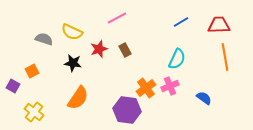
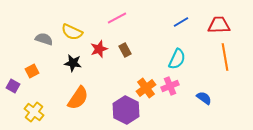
purple hexagon: moved 1 px left; rotated 20 degrees clockwise
